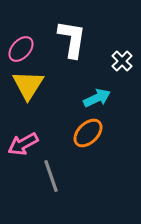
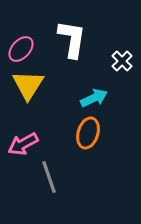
cyan arrow: moved 3 px left
orange ellipse: rotated 28 degrees counterclockwise
gray line: moved 2 px left, 1 px down
